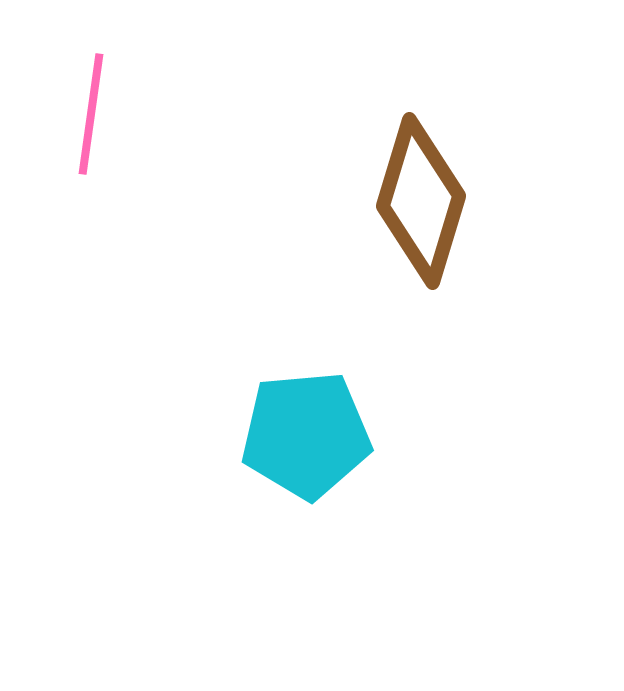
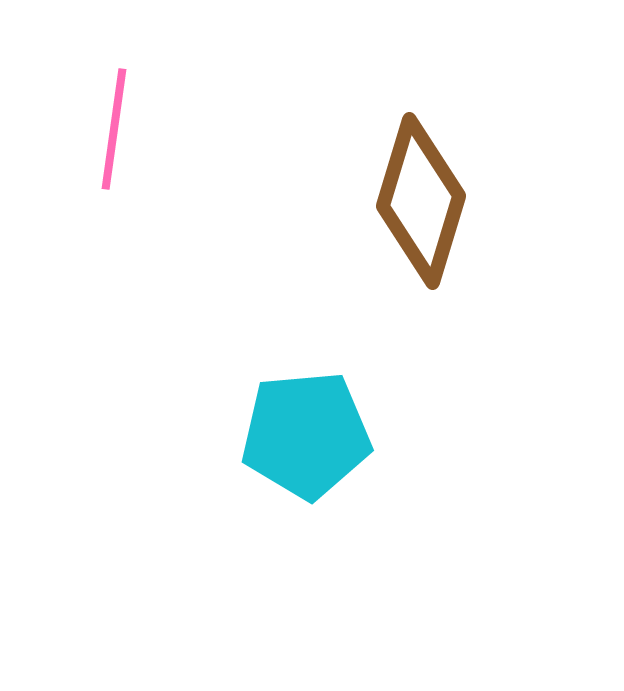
pink line: moved 23 px right, 15 px down
